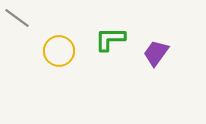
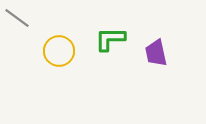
purple trapezoid: rotated 48 degrees counterclockwise
